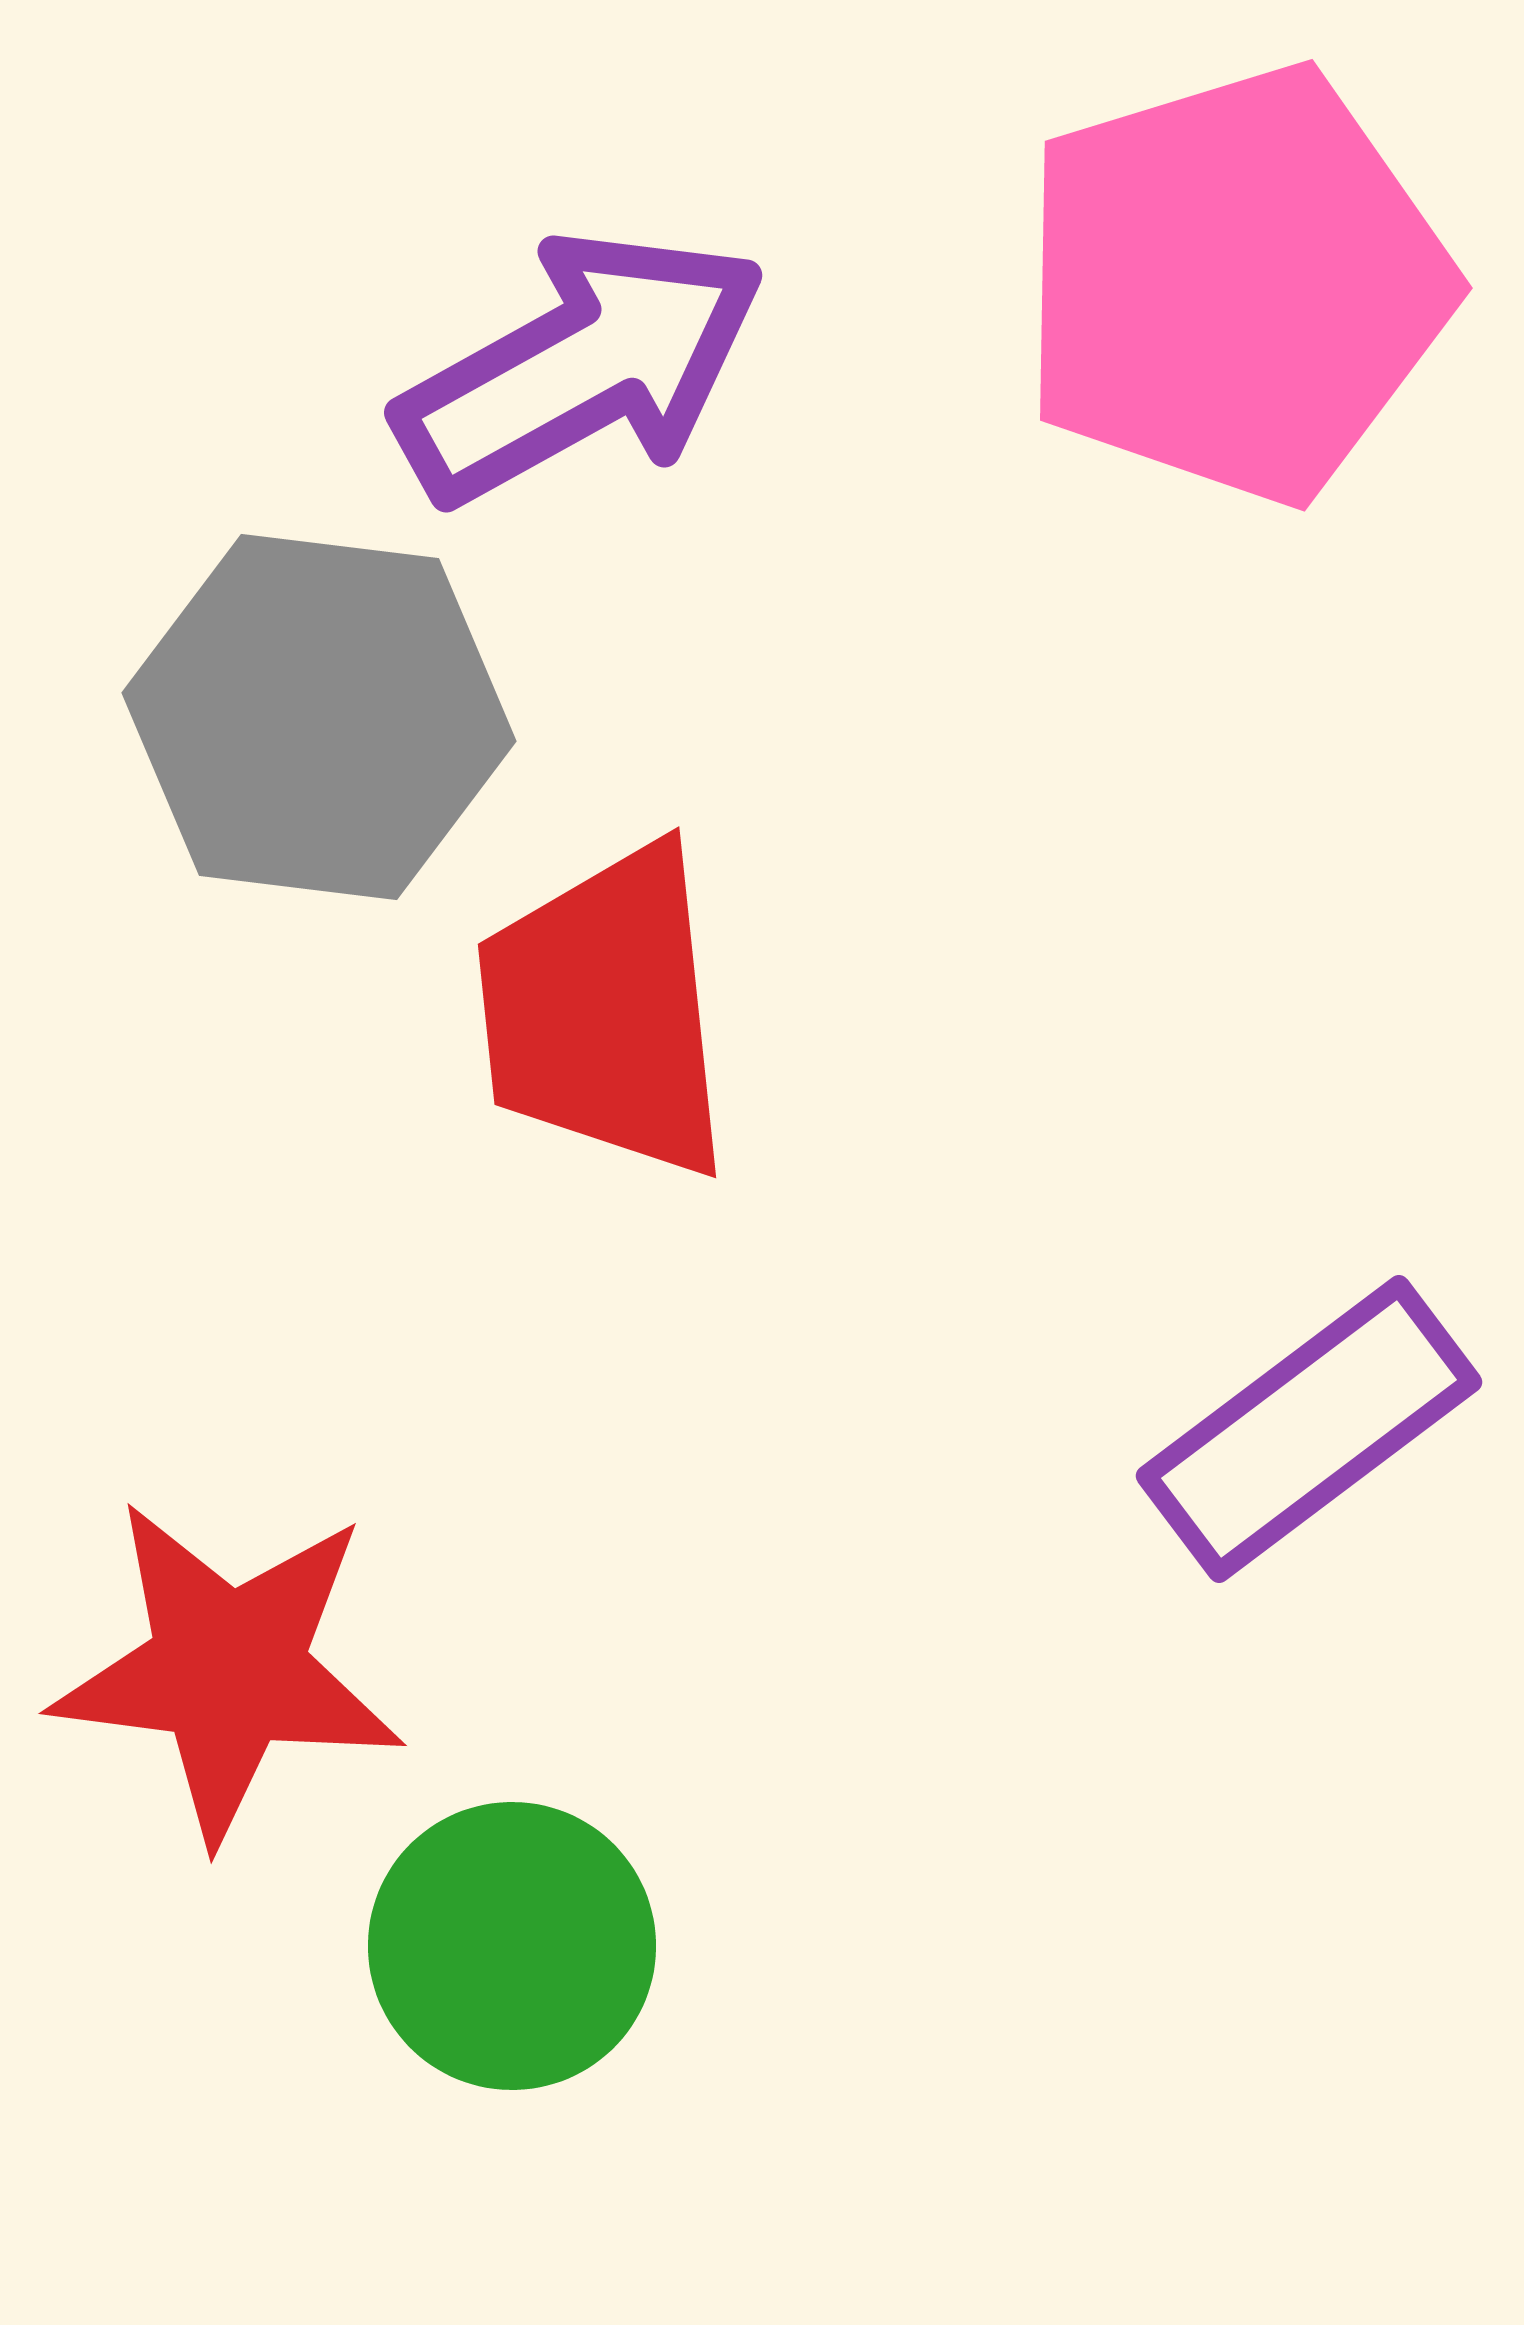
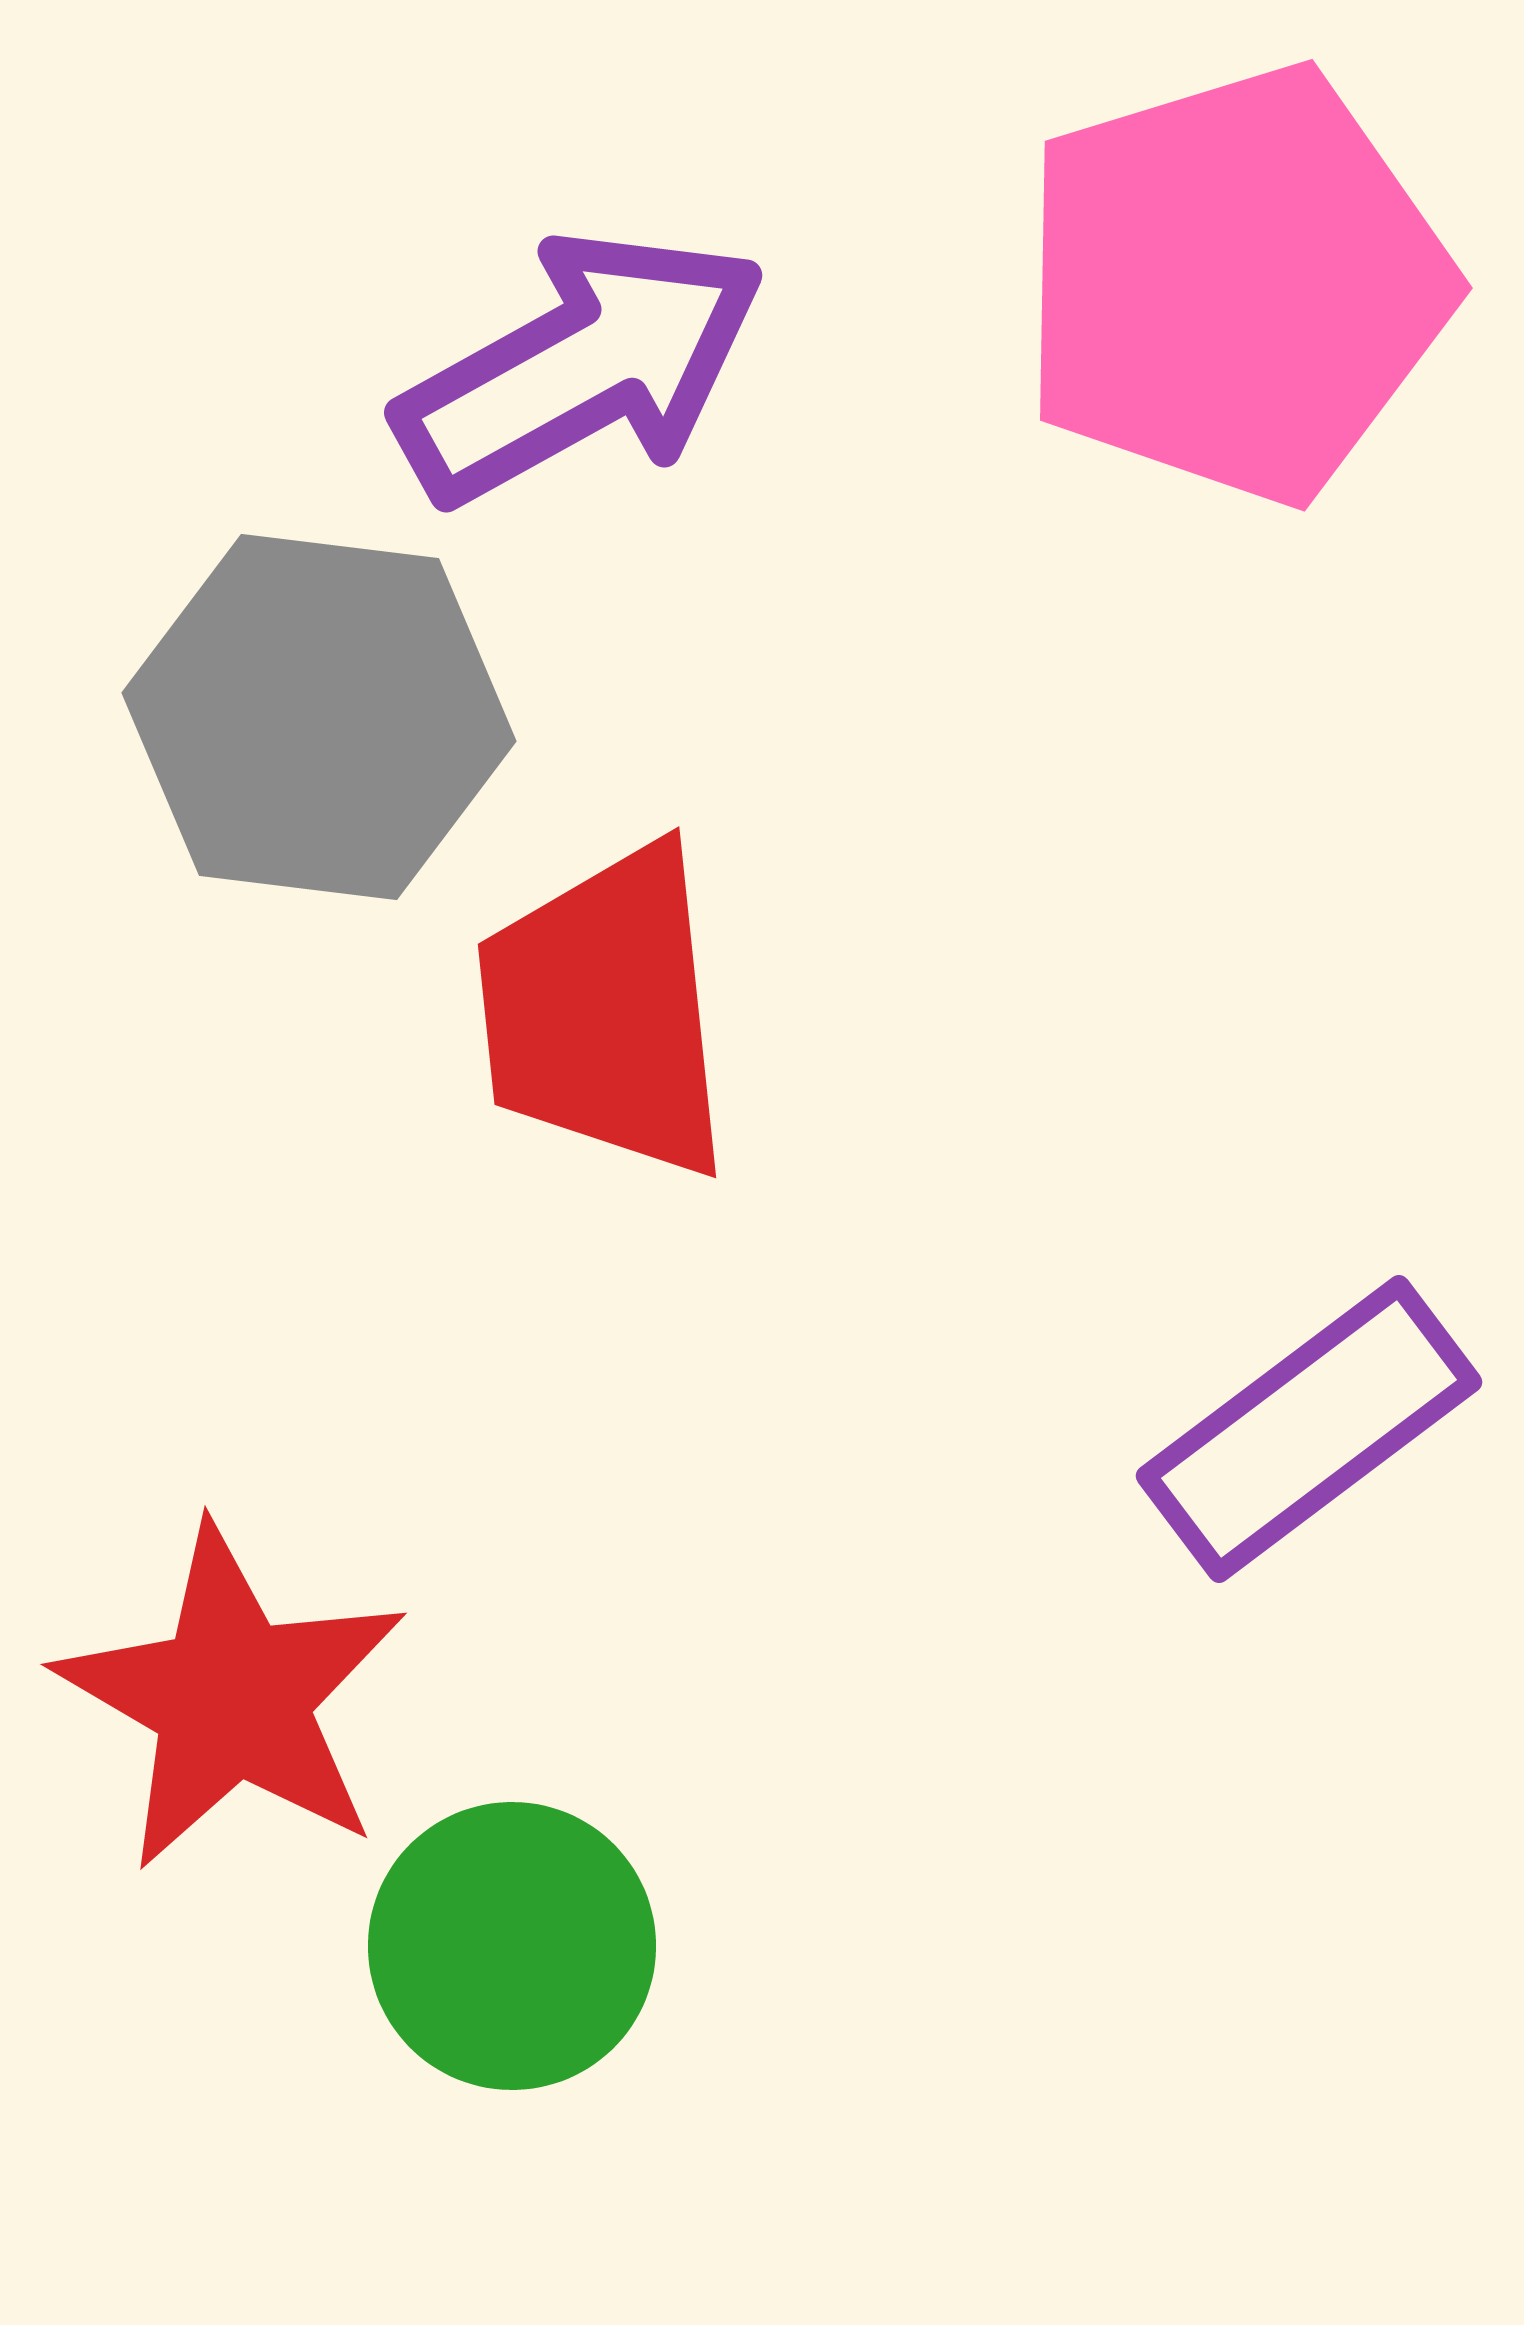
red star: moved 4 px right, 28 px down; rotated 23 degrees clockwise
